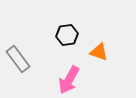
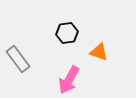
black hexagon: moved 2 px up
